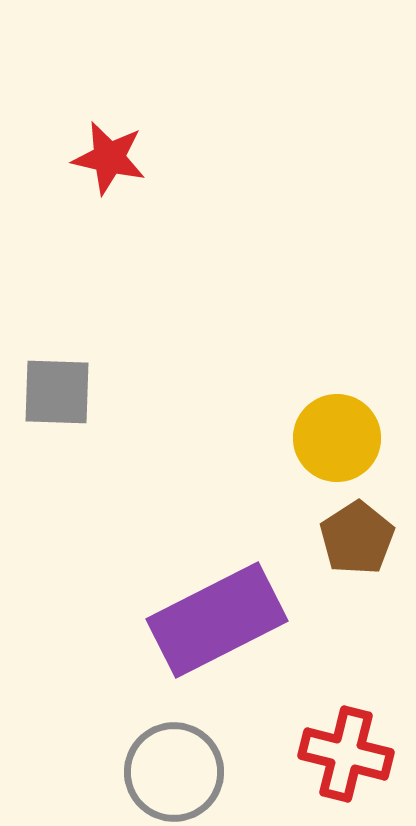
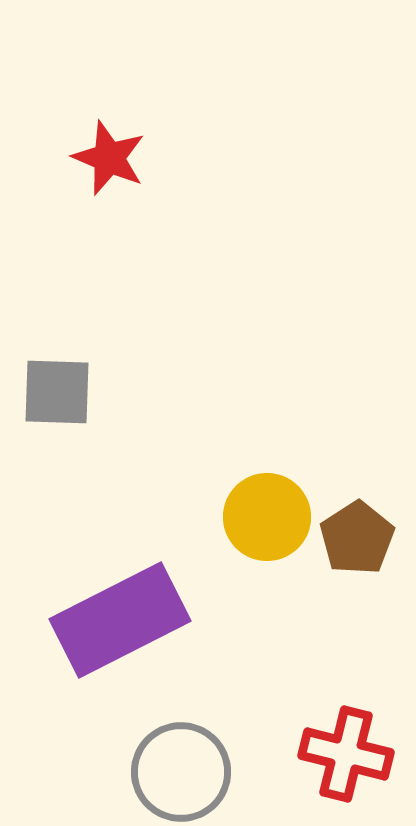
red star: rotated 10 degrees clockwise
yellow circle: moved 70 px left, 79 px down
purple rectangle: moved 97 px left
gray circle: moved 7 px right
